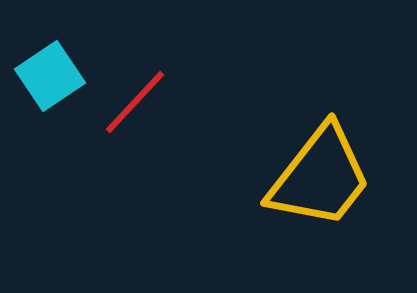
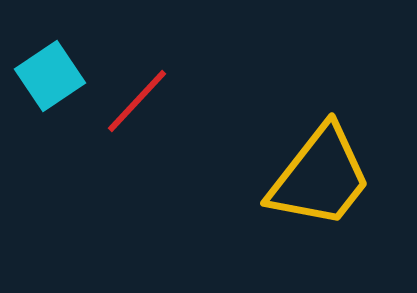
red line: moved 2 px right, 1 px up
